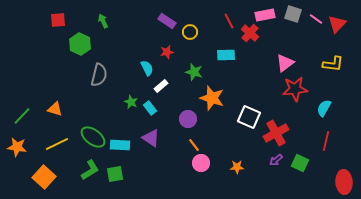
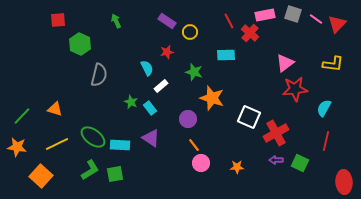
green arrow at (103, 21): moved 13 px right
purple arrow at (276, 160): rotated 40 degrees clockwise
orange square at (44, 177): moved 3 px left, 1 px up
